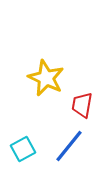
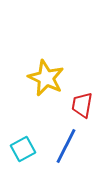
blue line: moved 3 px left; rotated 12 degrees counterclockwise
